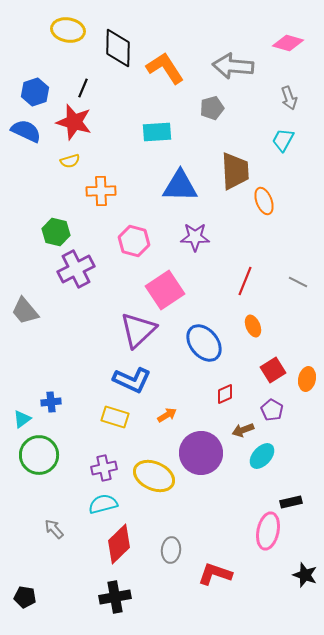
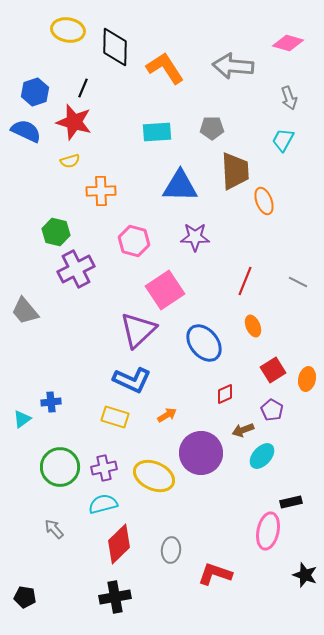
black diamond at (118, 48): moved 3 px left, 1 px up
gray pentagon at (212, 108): moved 20 px down; rotated 15 degrees clockwise
green circle at (39, 455): moved 21 px right, 12 px down
